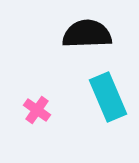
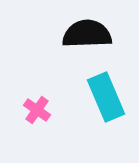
cyan rectangle: moved 2 px left
